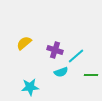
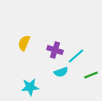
yellow semicircle: rotated 28 degrees counterclockwise
green line: rotated 24 degrees counterclockwise
